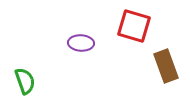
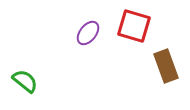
purple ellipse: moved 7 px right, 10 px up; rotated 55 degrees counterclockwise
green semicircle: rotated 32 degrees counterclockwise
